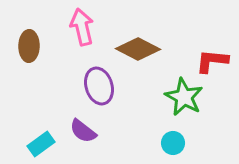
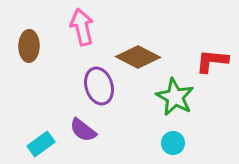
brown diamond: moved 8 px down
green star: moved 9 px left
purple semicircle: moved 1 px up
